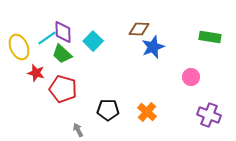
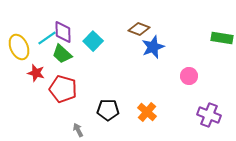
brown diamond: rotated 20 degrees clockwise
green rectangle: moved 12 px right, 1 px down
pink circle: moved 2 px left, 1 px up
